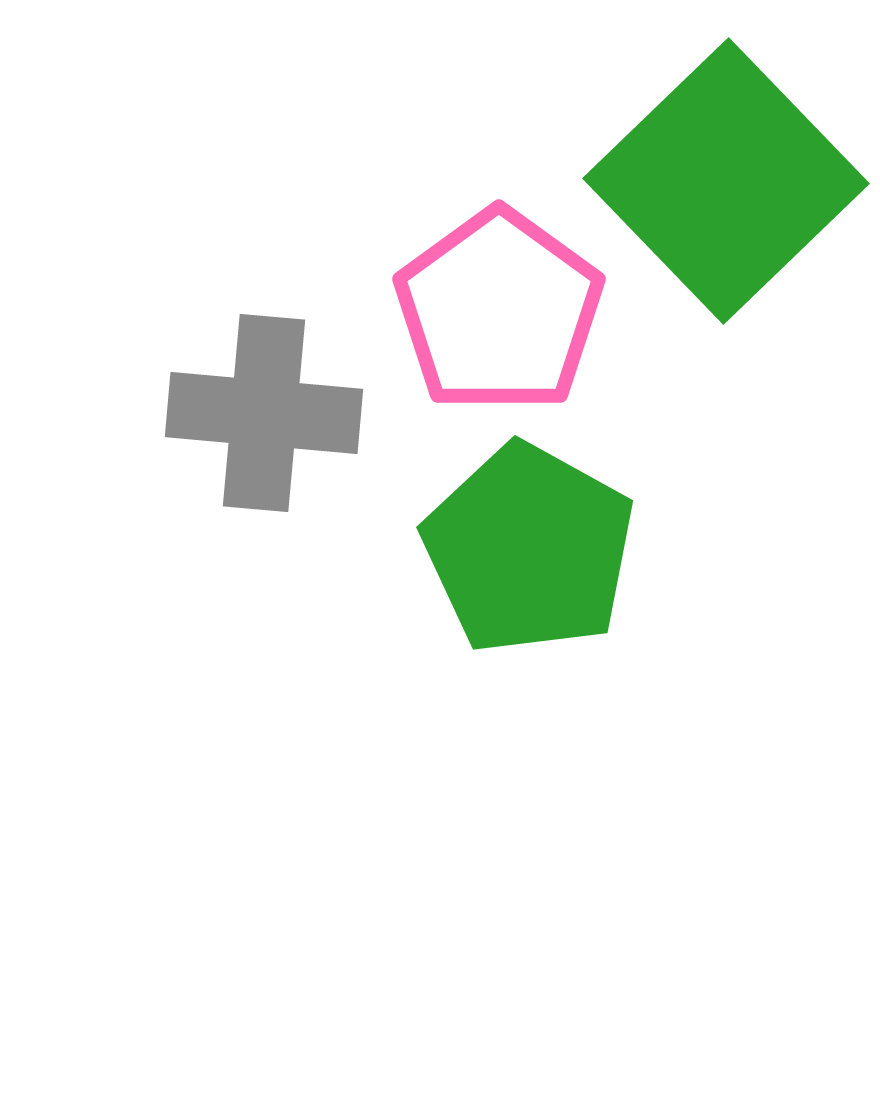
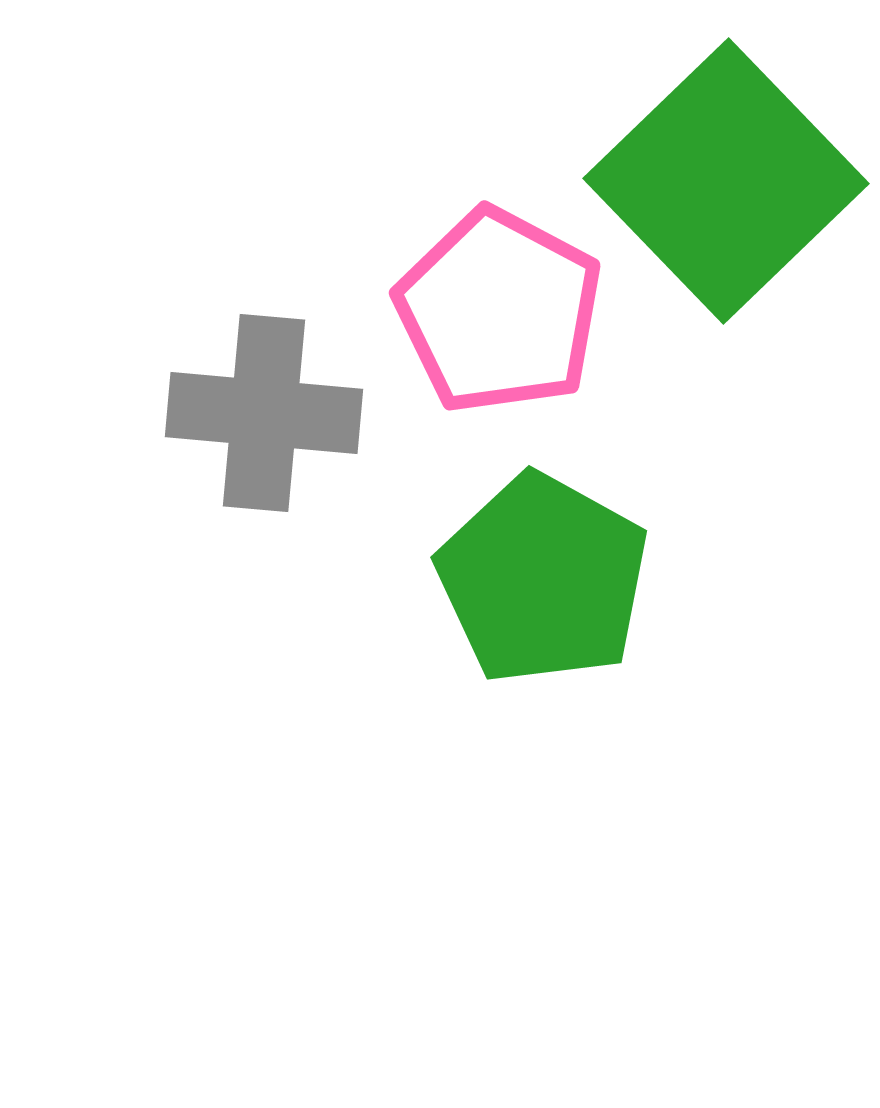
pink pentagon: rotated 8 degrees counterclockwise
green pentagon: moved 14 px right, 30 px down
